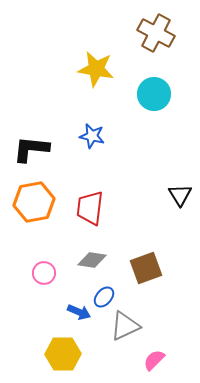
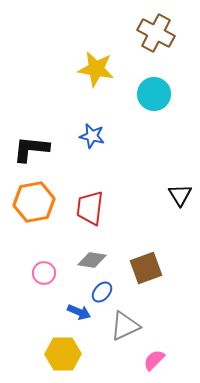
blue ellipse: moved 2 px left, 5 px up
